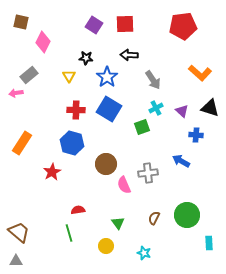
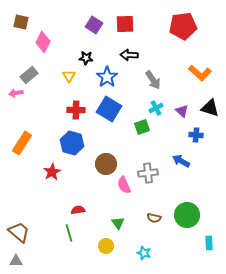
brown semicircle: rotated 104 degrees counterclockwise
